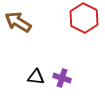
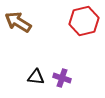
red hexagon: moved 3 px down; rotated 20 degrees clockwise
